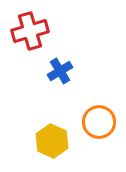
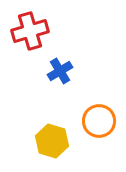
orange circle: moved 1 px up
yellow hexagon: rotated 8 degrees counterclockwise
